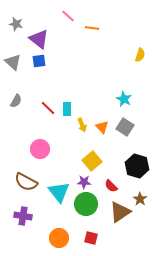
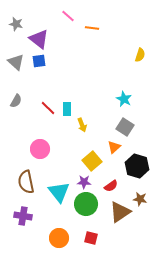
gray triangle: moved 3 px right
orange triangle: moved 12 px right, 20 px down; rotated 32 degrees clockwise
brown semicircle: rotated 50 degrees clockwise
red semicircle: rotated 80 degrees counterclockwise
brown star: rotated 24 degrees counterclockwise
